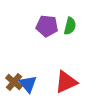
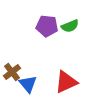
green semicircle: rotated 54 degrees clockwise
brown cross: moved 2 px left, 10 px up; rotated 12 degrees clockwise
